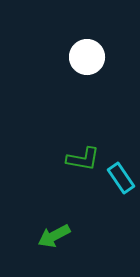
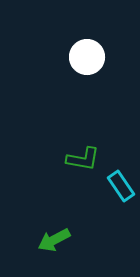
cyan rectangle: moved 8 px down
green arrow: moved 4 px down
